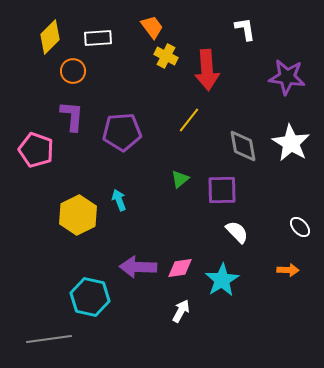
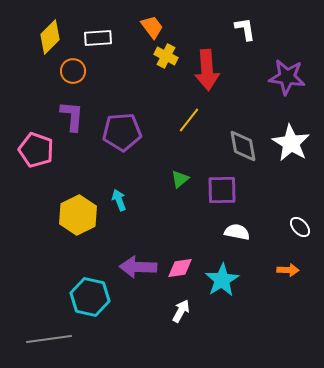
white semicircle: rotated 35 degrees counterclockwise
